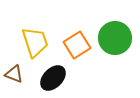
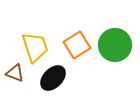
green circle: moved 7 px down
yellow trapezoid: moved 5 px down
brown triangle: moved 1 px right, 1 px up
